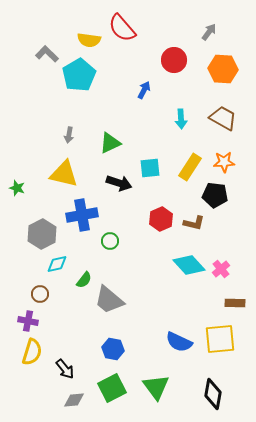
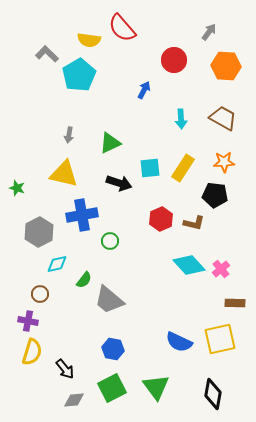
orange hexagon at (223, 69): moved 3 px right, 3 px up
yellow rectangle at (190, 167): moved 7 px left, 1 px down
gray hexagon at (42, 234): moved 3 px left, 2 px up
yellow square at (220, 339): rotated 8 degrees counterclockwise
